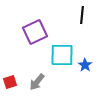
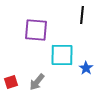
purple square: moved 1 px right, 2 px up; rotated 30 degrees clockwise
blue star: moved 1 px right, 3 px down
red square: moved 1 px right
